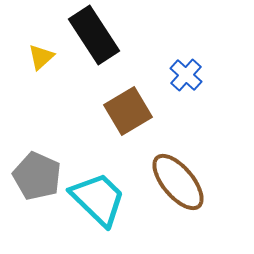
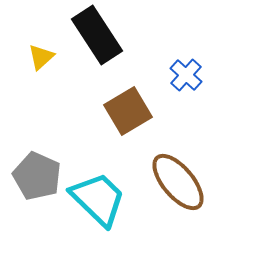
black rectangle: moved 3 px right
